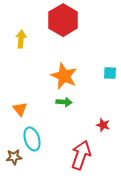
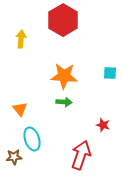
orange star: rotated 20 degrees counterclockwise
